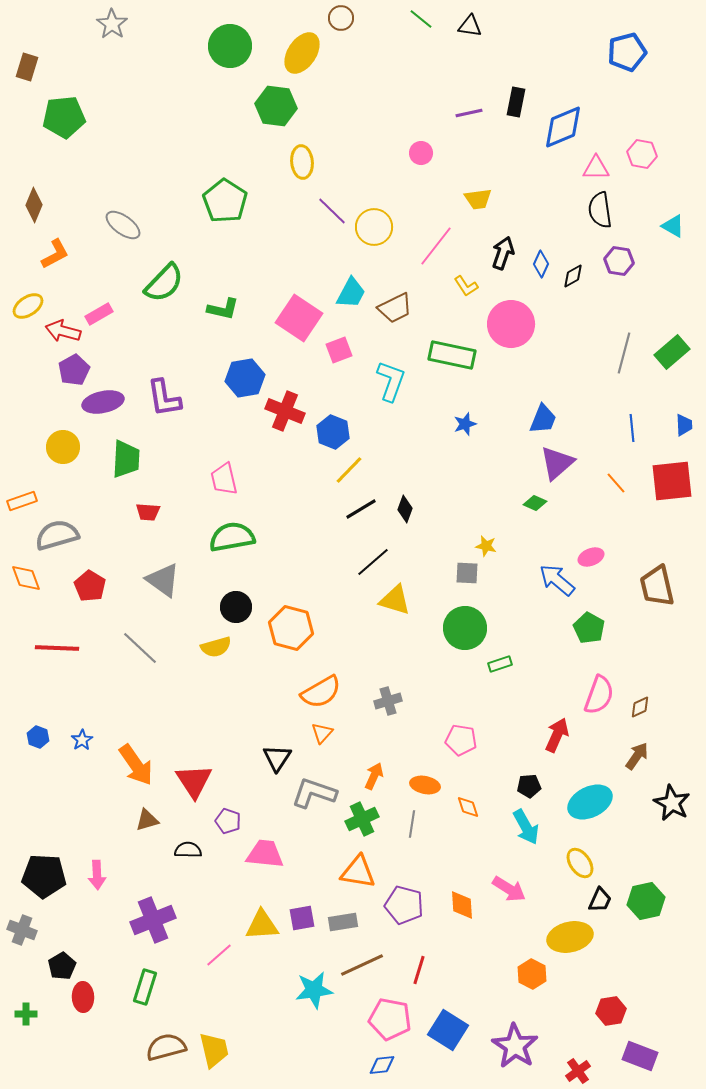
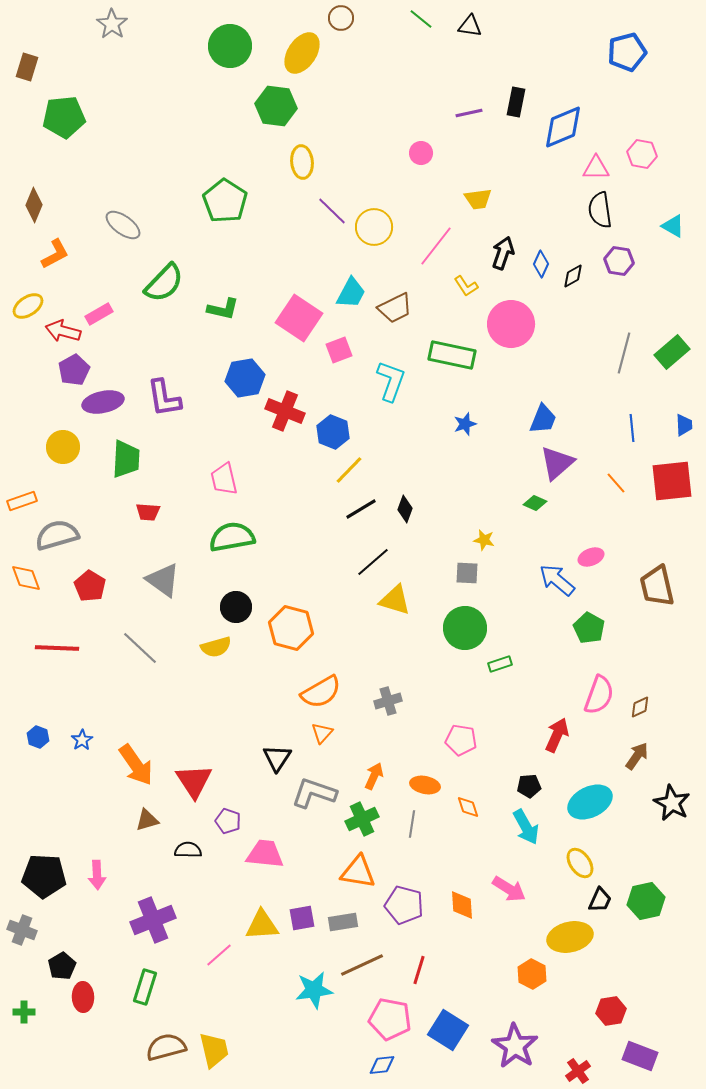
yellow star at (486, 546): moved 2 px left, 6 px up
green cross at (26, 1014): moved 2 px left, 2 px up
